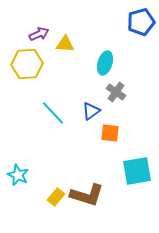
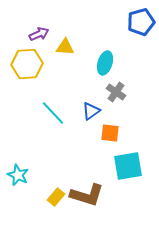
yellow triangle: moved 3 px down
cyan square: moved 9 px left, 5 px up
